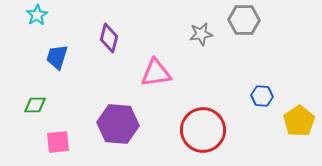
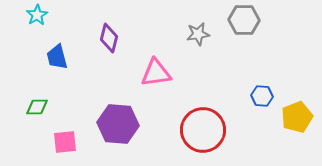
gray star: moved 3 px left
blue trapezoid: rotated 32 degrees counterclockwise
green diamond: moved 2 px right, 2 px down
yellow pentagon: moved 2 px left, 4 px up; rotated 12 degrees clockwise
pink square: moved 7 px right
